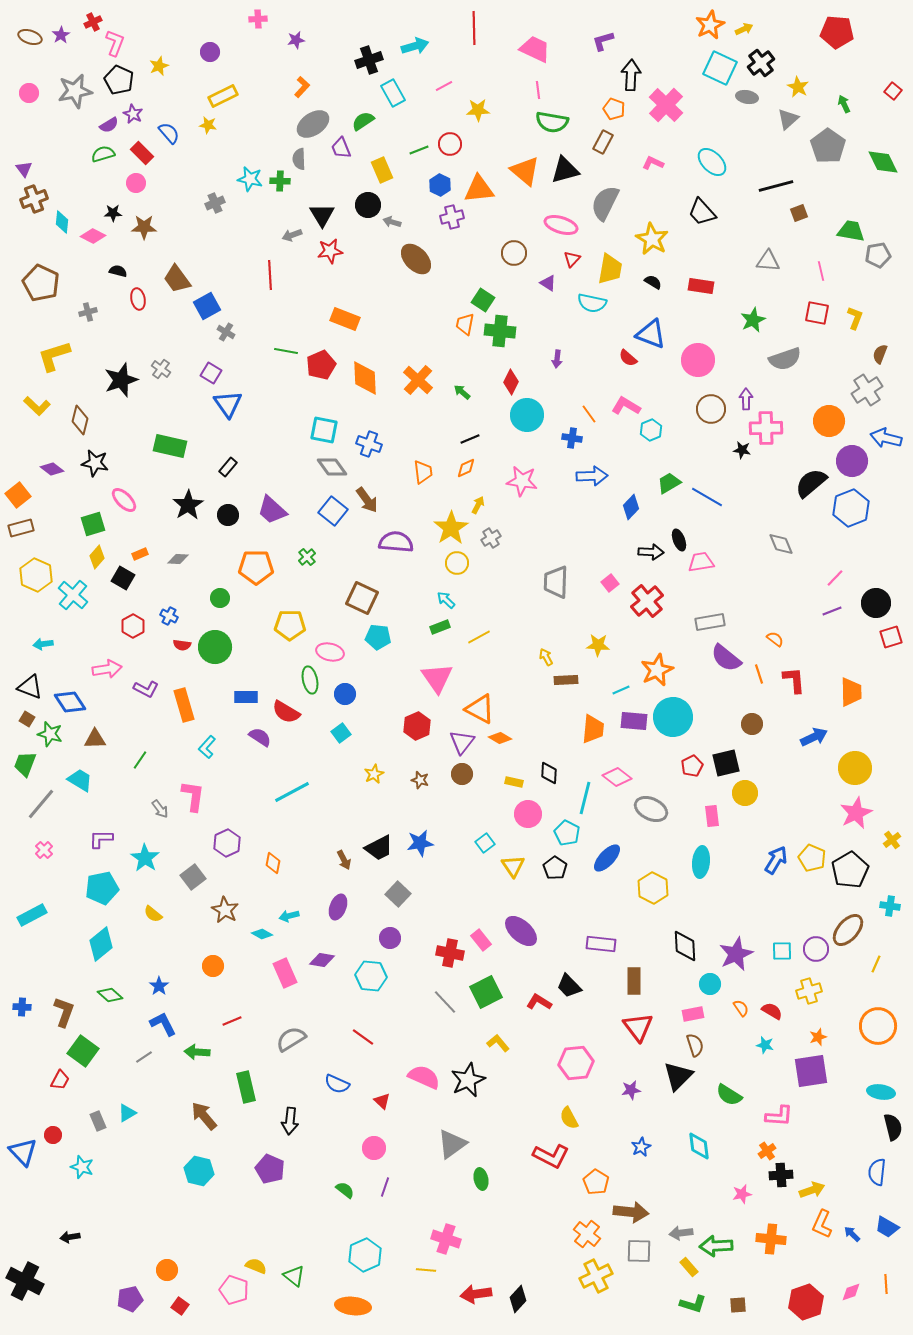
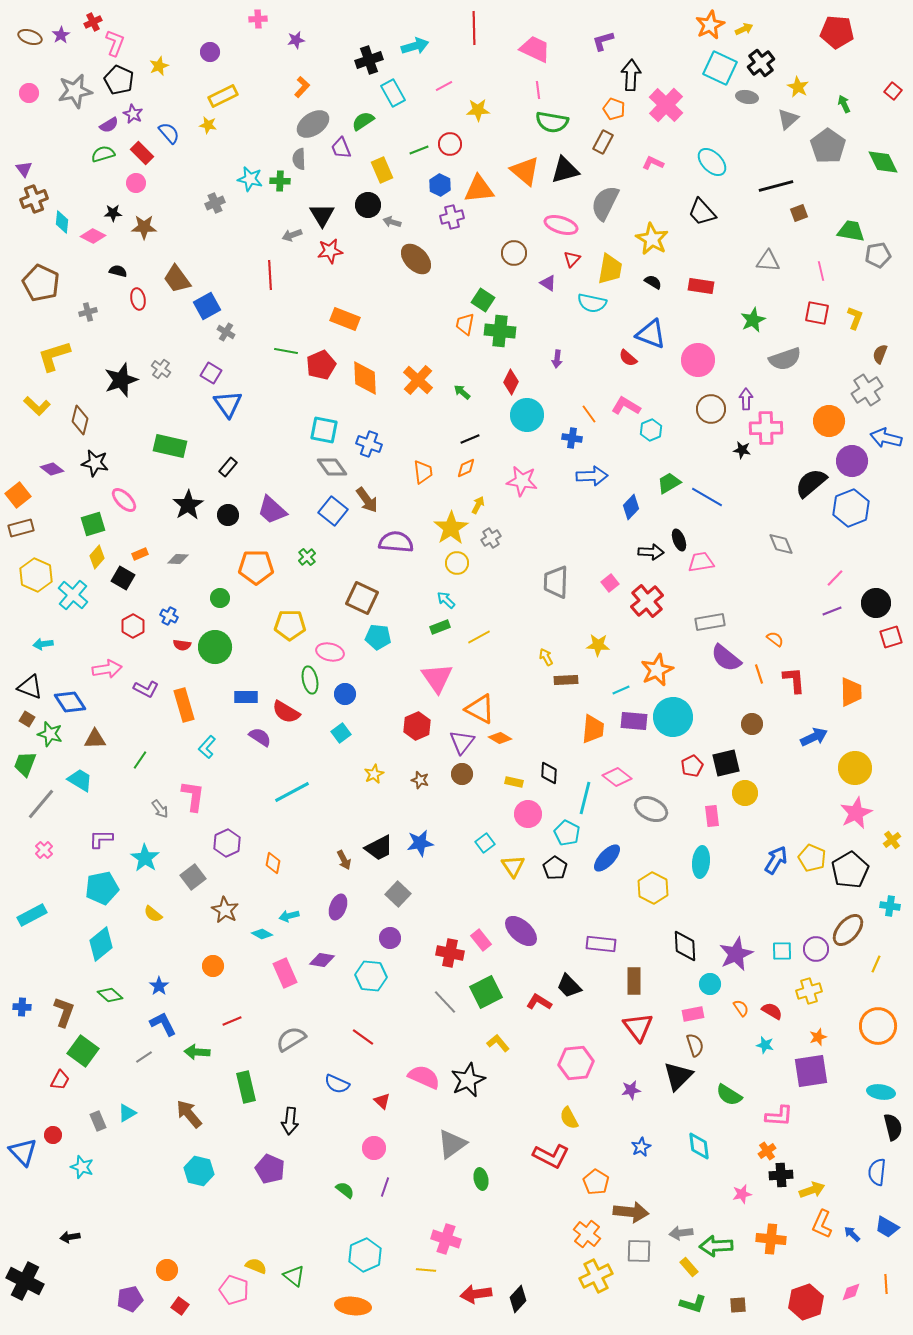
brown arrow at (204, 1116): moved 15 px left, 2 px up
